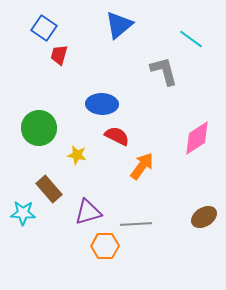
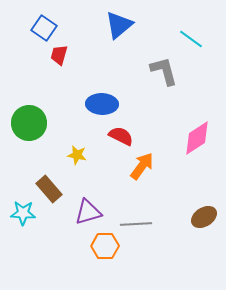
green circle: moved 10 px left, 5 px up
red semicircle: moved 4 px right
